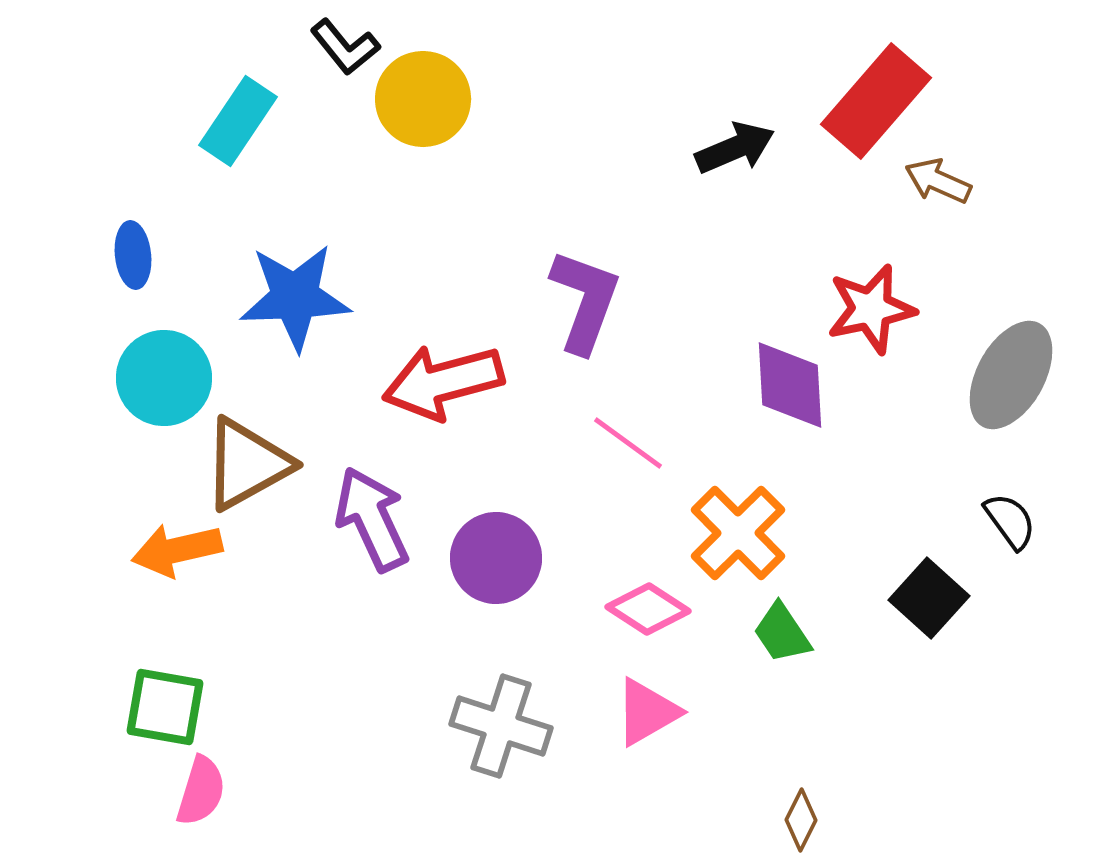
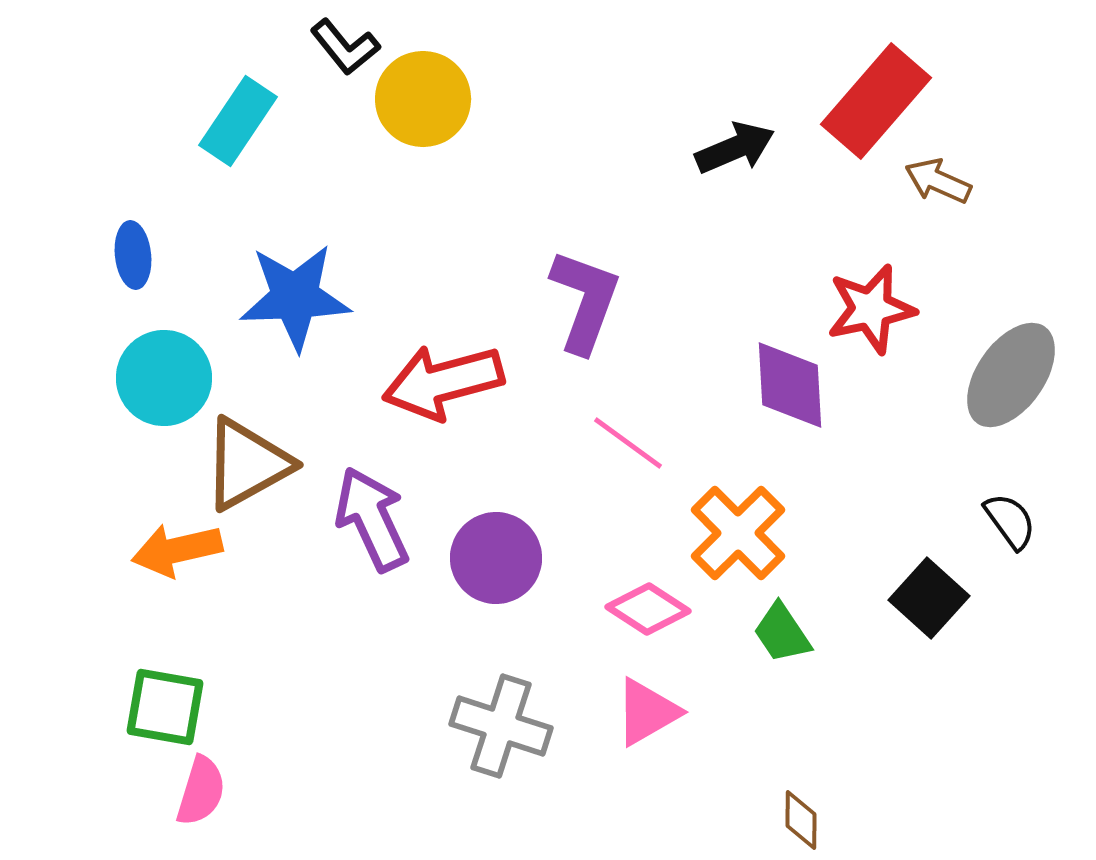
gray ellipse: rotated 6 degrees clockwise
brown diamond: rotated 26 degrees counterclockwise
